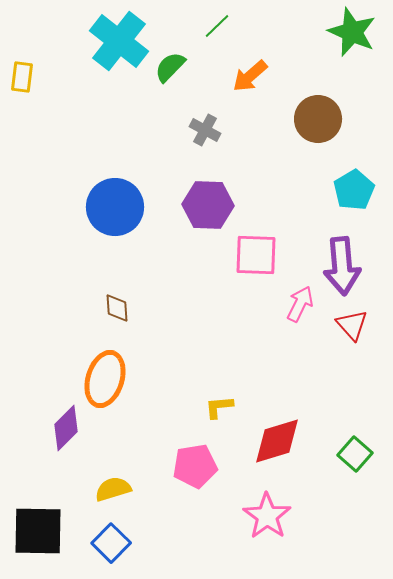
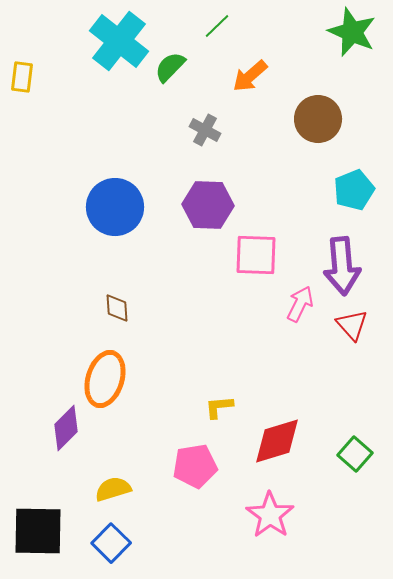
cyan pentagon: rotated 9 degrees clockwise
pink star: moved 3 px right, 1 px up
